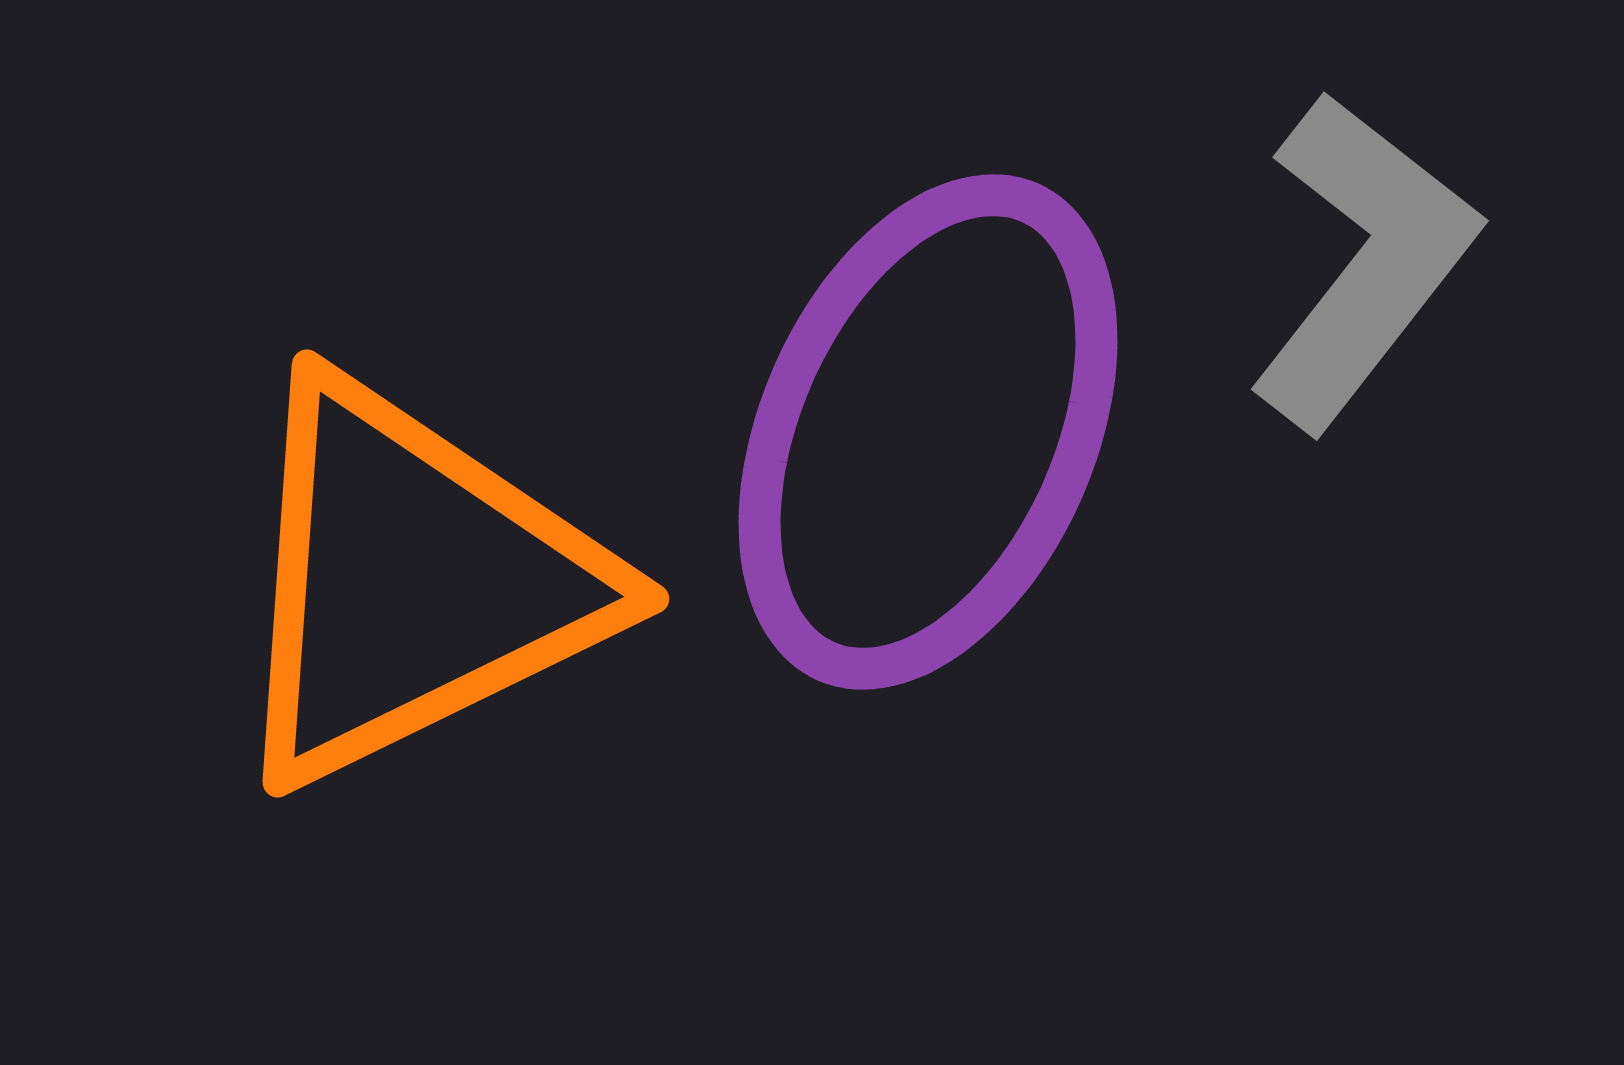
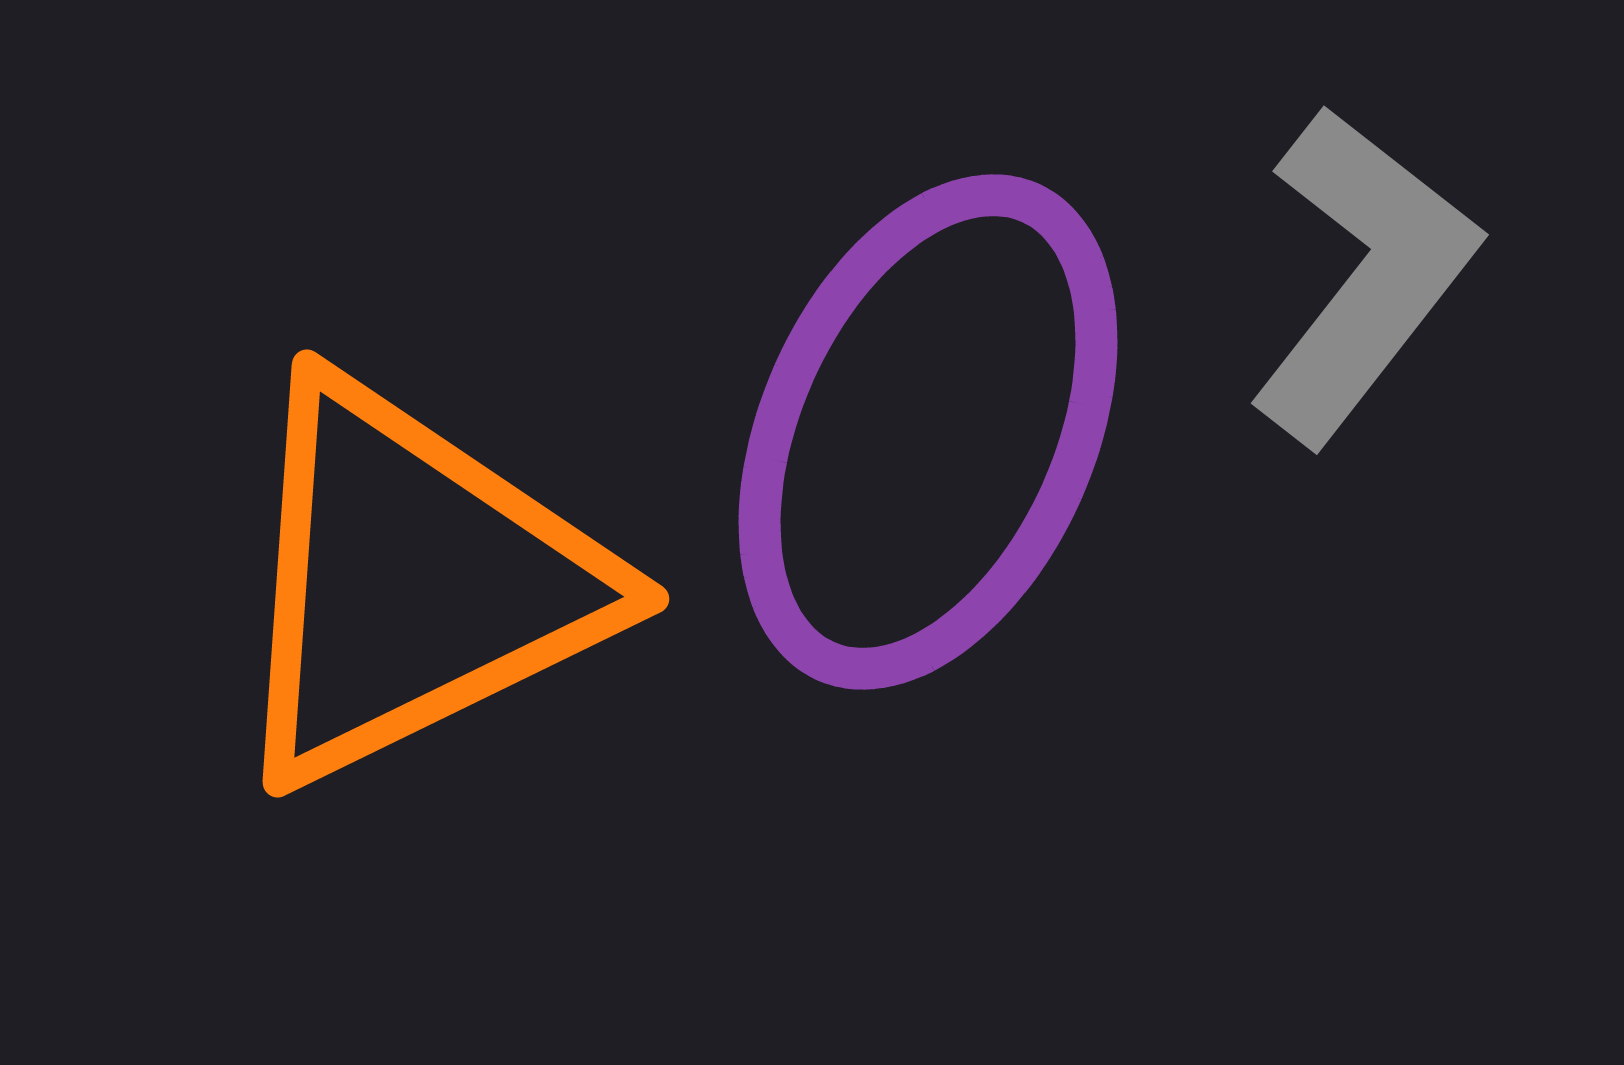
gray L-shape: moved 14 px down
